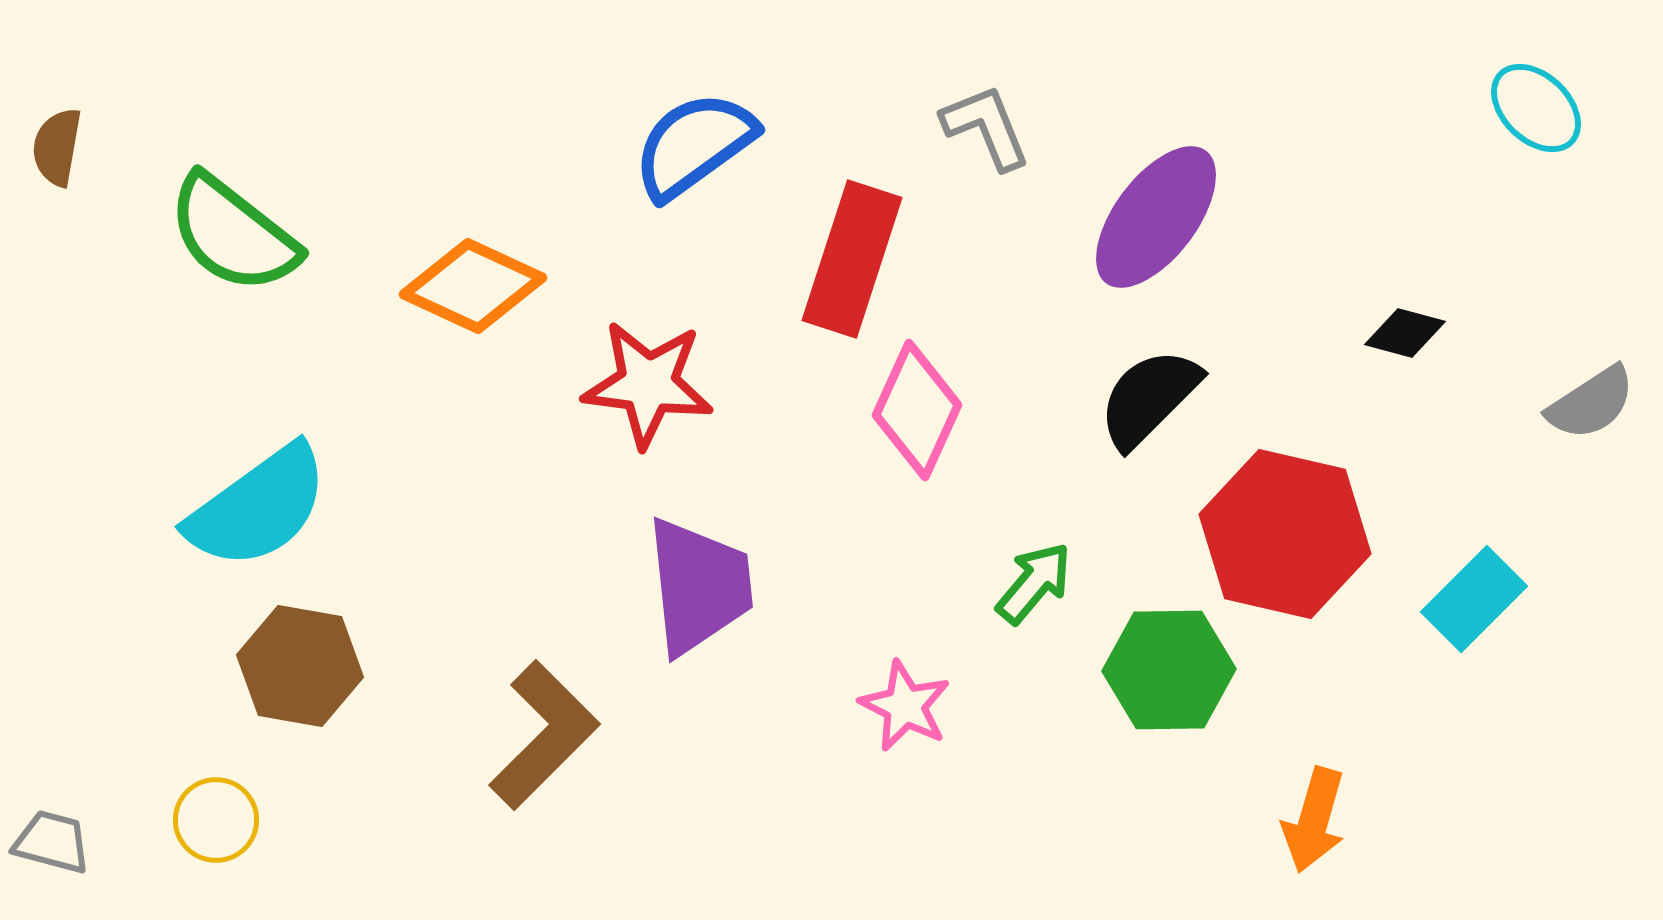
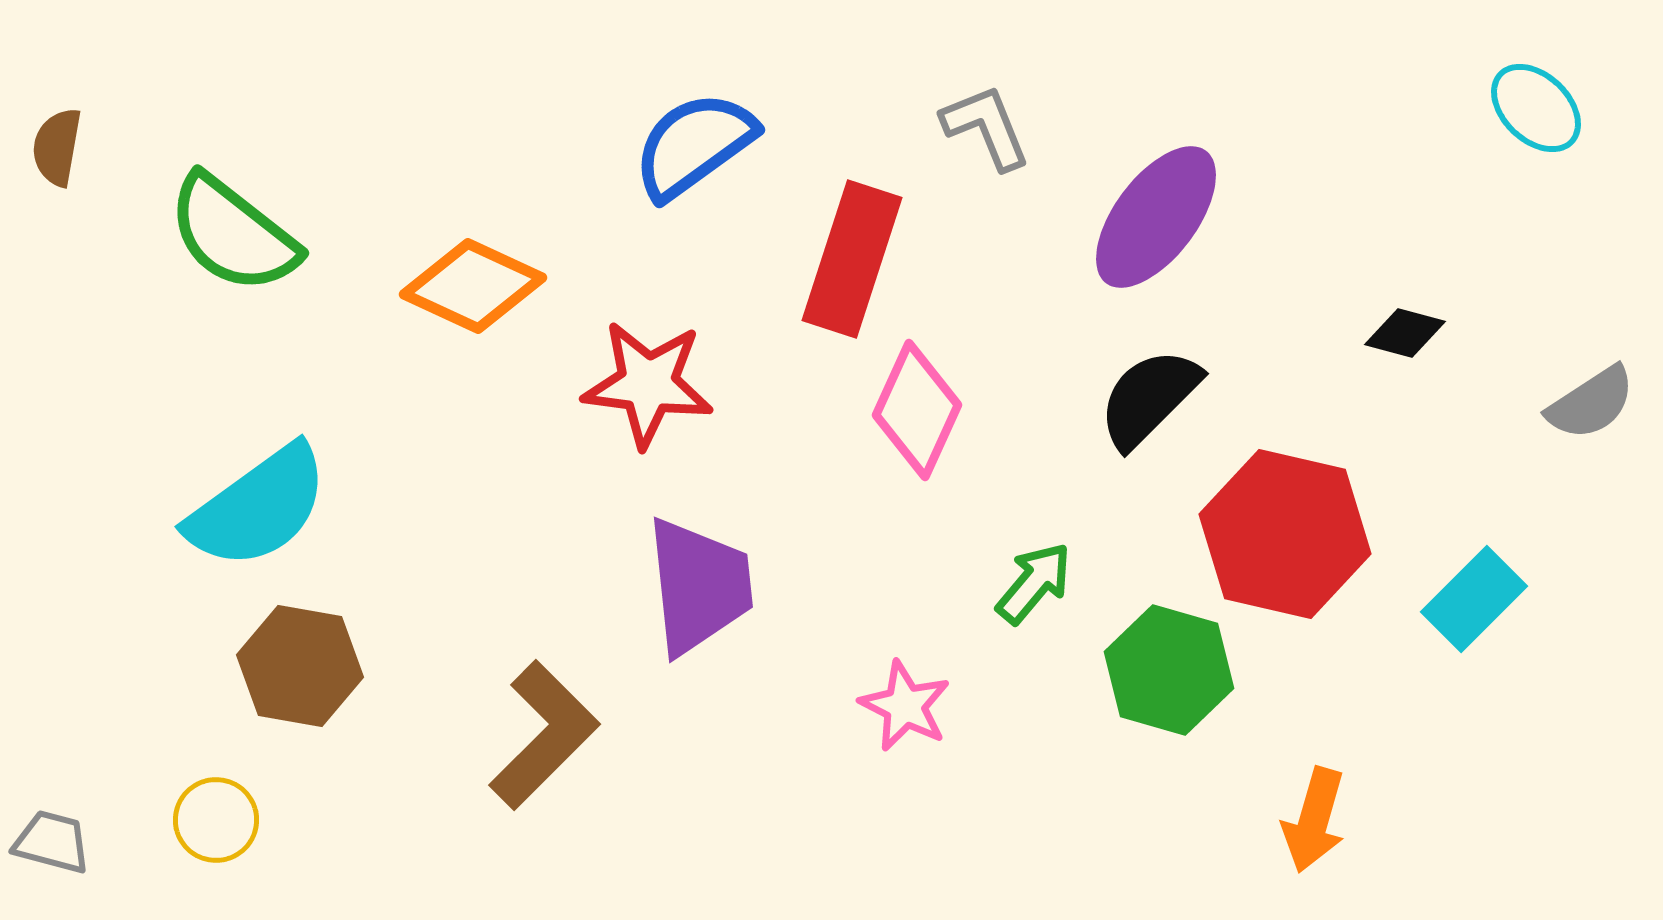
green hexagon: rotated 17 degrees clockwise
